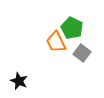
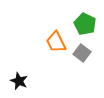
green pentagon: moved 13 px right, 4 px up
